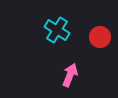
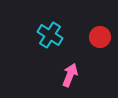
cyan cross: moved 7 px left, 5 px down
